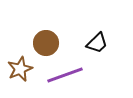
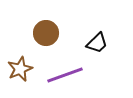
brown circle: moved 10 px up
